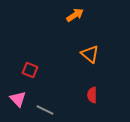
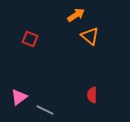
orange arrow: moved 1 px right
orange triangle: moved 18 px up
red square: moved 31 px up
pink triangle: moved 1 px right, 2 px up; rotated 36 degrees clockwise
